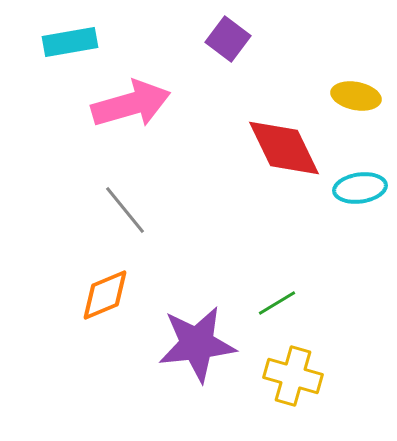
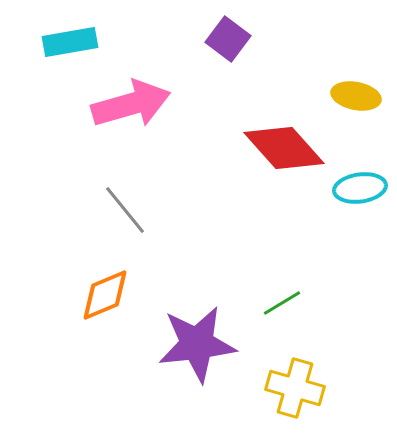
red diamond: rotated 16 degrees counterclockwise
green line: moved 5 px right
yellow cross: moved 2 px right, 12 px down
